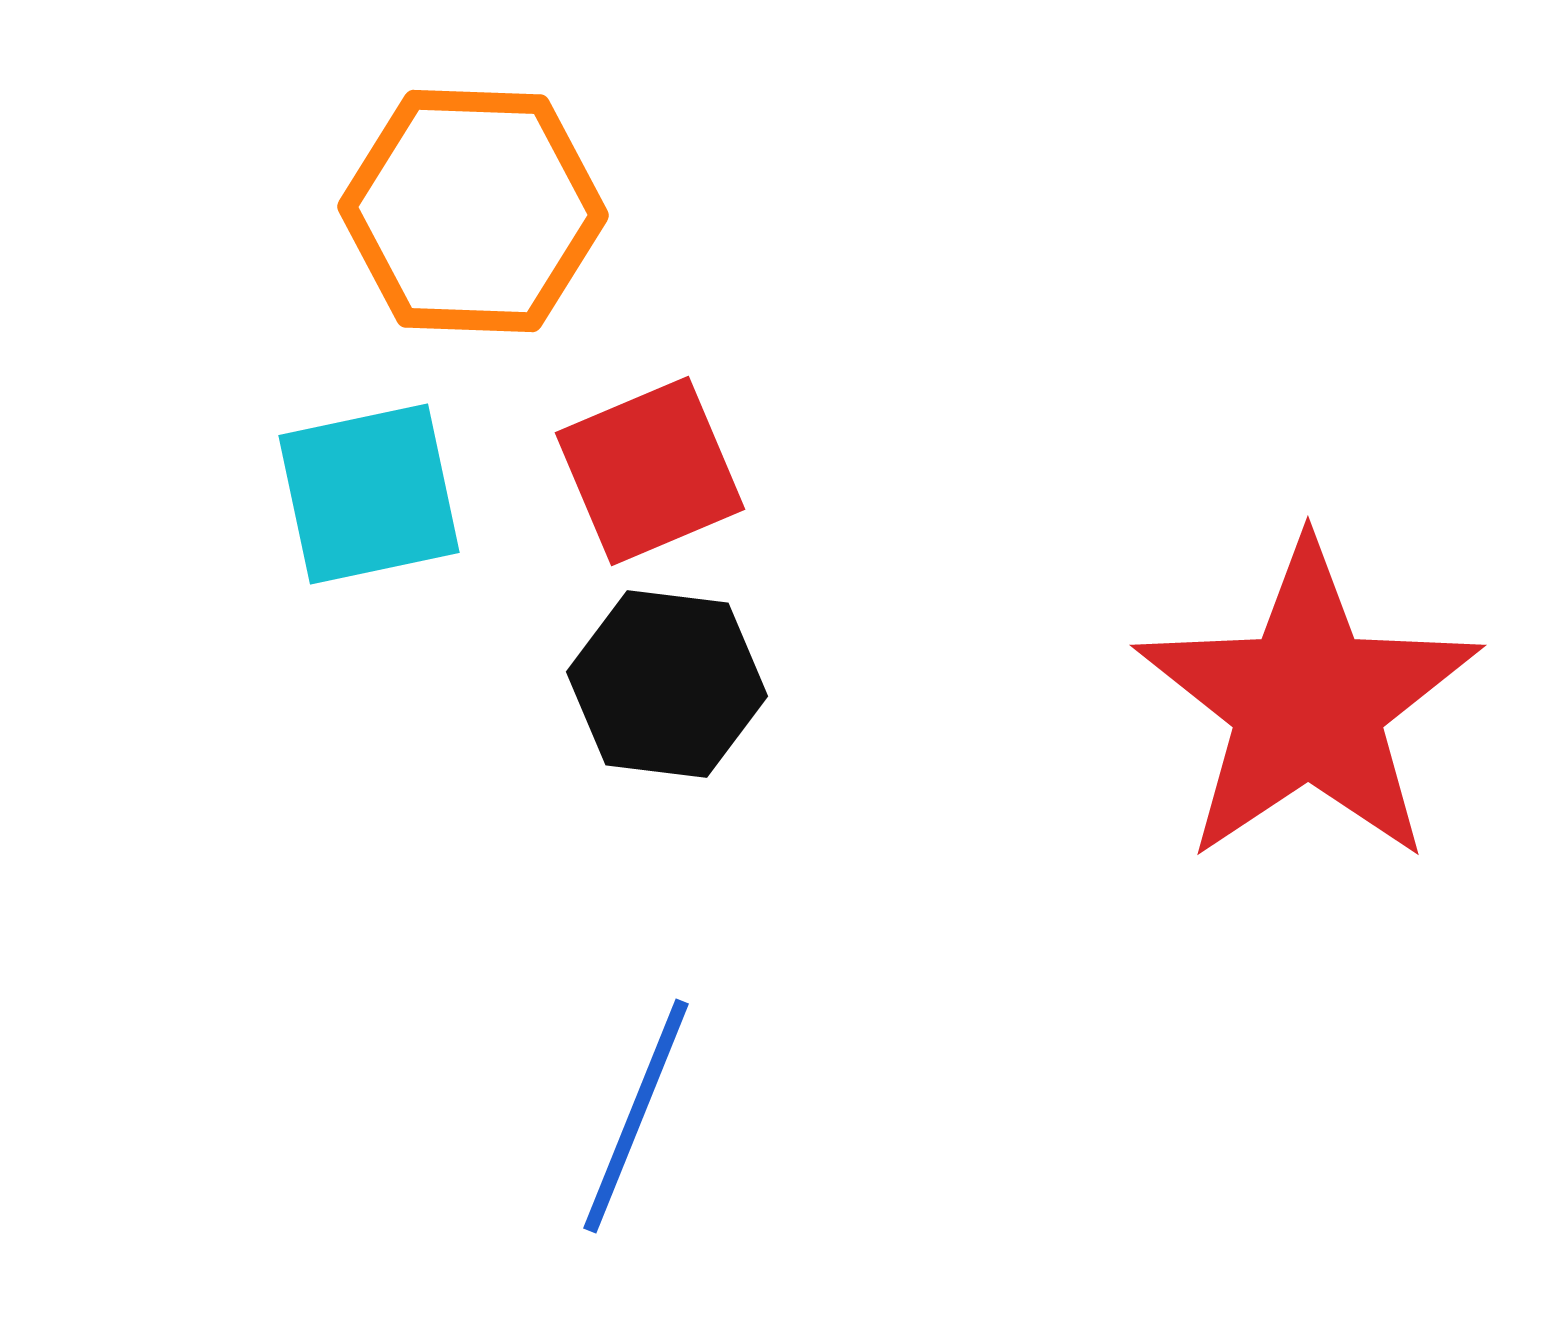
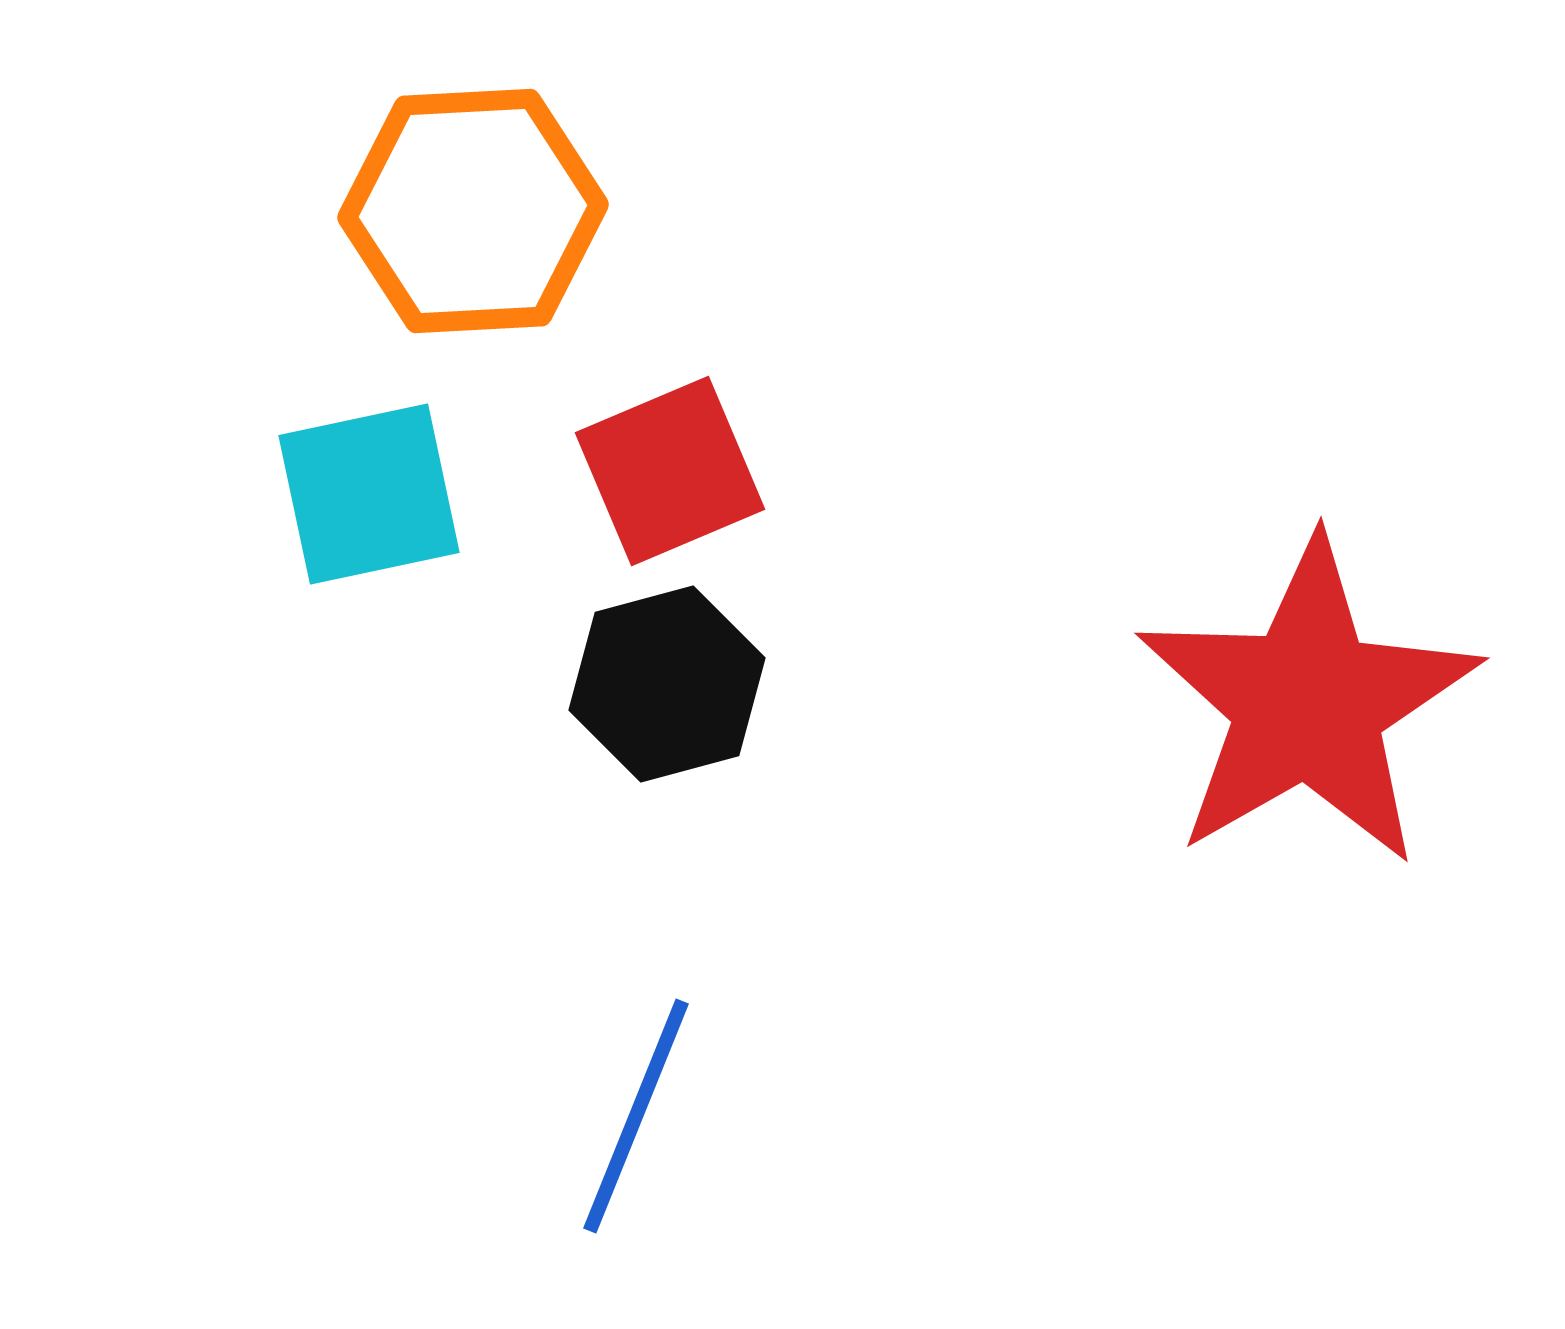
orange hexagon: rotated 5 degrees counterclockwise
red square: moved 20 px right
black hexagon: rotated 22 degrees counterclockwise
red star: rotated 4 degrees clockwise
